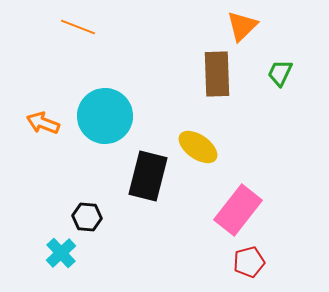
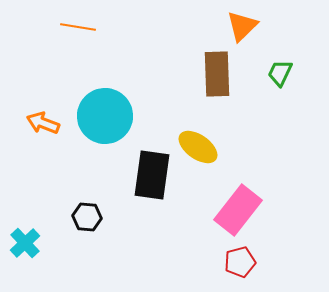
orange line: rotated 12 degrees counterclockwise
black rectangle: moved 4 px right, 1 px up; rotated 6 degrees counterclockwise
cyan cross: moved 36 px left, 10 px up
red pentagon: moved 9 px left
